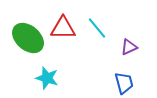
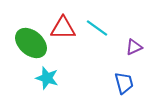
cyan line: rotated 15 degrees counterclockwise
green ellipse: moved 3 px right, 5 px down
purple triangle: moved 5 px right
